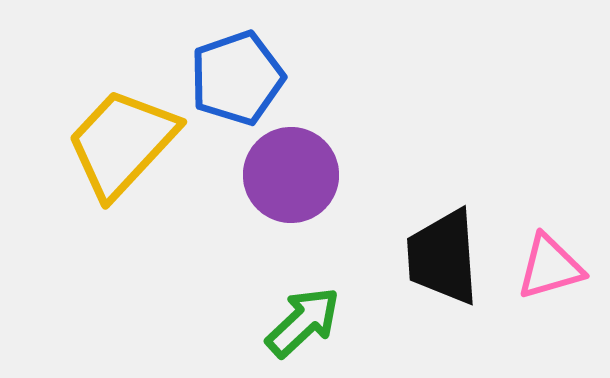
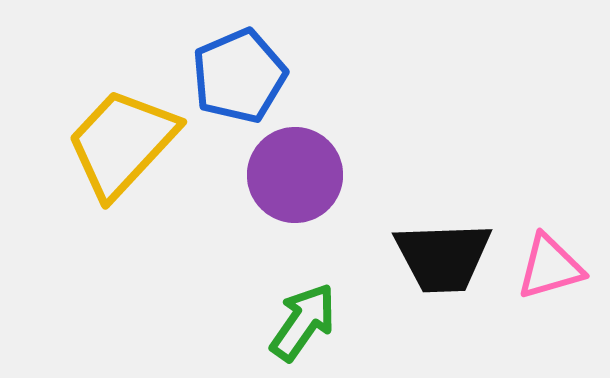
blue pentagon: moved 2 px right, 2 px up; rotated 4 degrees counterclockwise
purple circle: moved 4 px right
black trapezoid: rotated 88 degrees counterclockwise
green arrow: rotated 12 degrees counterclockwise
